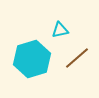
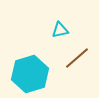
cyan hexagon: moved 2 px left, 15 px down
